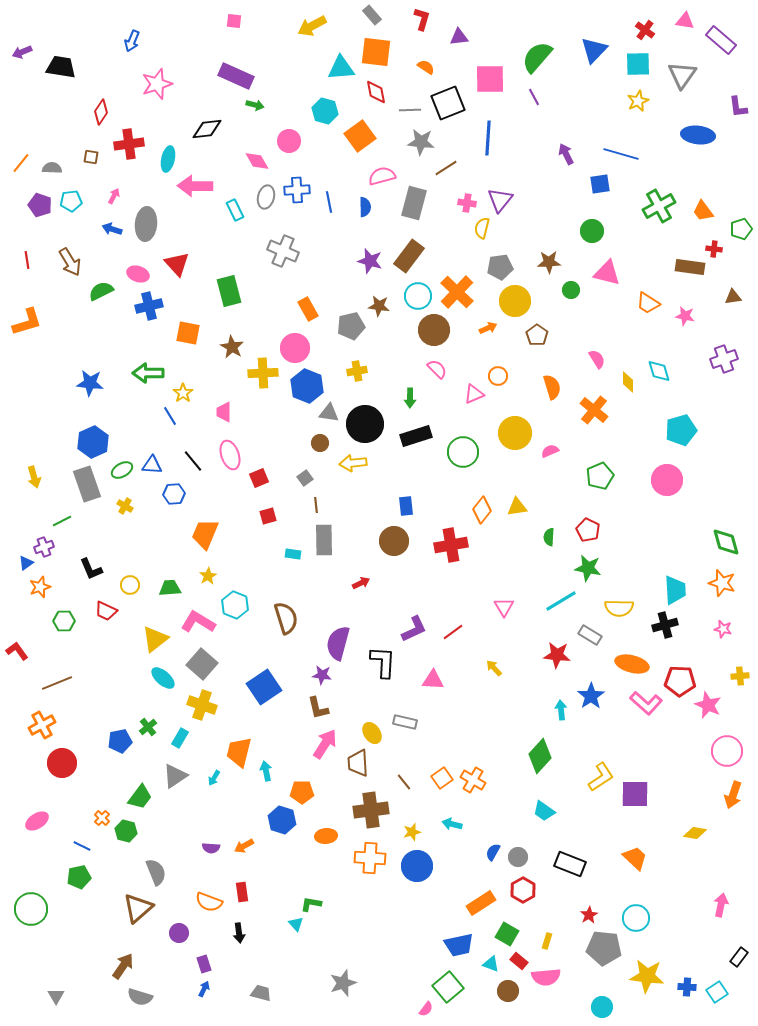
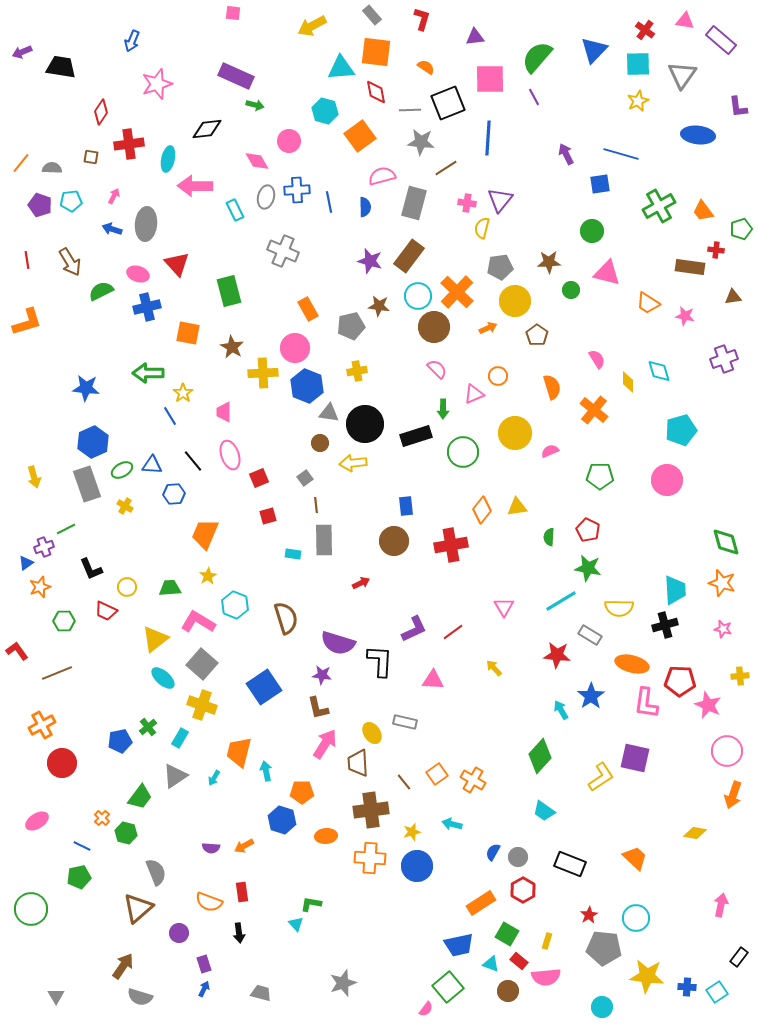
pink square at (234, 21): moved 1 px left, 8 px up
purple triangle at (459, 37): moved 16 px right
red cross at (714, 249): moved 2 px right, 1 px down
blue cross at (149, 306): moved 2 px left, 1 px down
brown circle at (434, 330): moved 3 px up
blue star at (90, 383): moved 4 px left, 5 px down
green arrow at (410, 398): moved 33 px right, 11 px down
green pentagon at (600, 476): rotated 24 degrees clockwise
green line at (62, 521): moved 4 px right, 8 px down
yellow circle at (130, 585): moved 3 px left, 2 px down
purple semicircle at (338, 643): rotated 88 degrees counterclockwise
black L-shape at (383, 662): moved 3 px left, 1 px up
brown line at (57, 683): moved 10 px up
pink L-shape at (646, 703): rotated 56 degrees clockwise
cyan arrow at (561, 710): rotated 24 degrees counterclockwise
orange square at (442, 778): moved 5 px left, 4 px up
purple square at (635, 794): moved 36 px up; rotated 12 degrees clockwise
green hexagon at (126, 831): moved 2 px down
